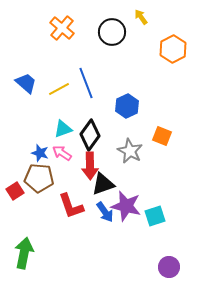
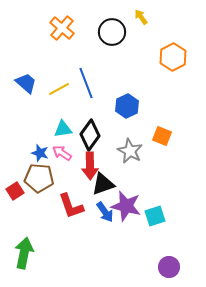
orange hexagon: moved 8 px down
cyan triangle: rotated 12 degrees clockwise
